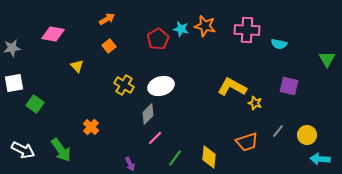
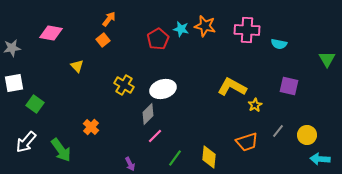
orange arrow: moved 2 px right; rotated 21 degrees counterclockwise
pink diamond: moved 2 px left, 1 px up
orange square: moved 6 px left, 6 px up
white ellipse: moved 2 px right, 3 px down
yellow star: moved 2 px down; rotated 24 degrees clockwise
pink line: moved 2 px up
white arrow: moved 3 px right, 8 px up; rotated 105 degrees clockwise
